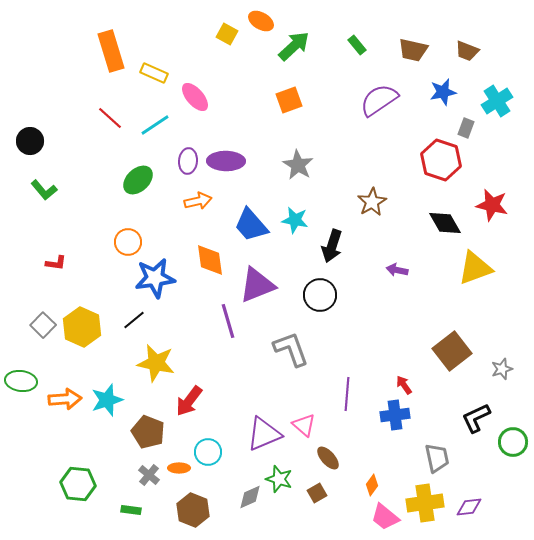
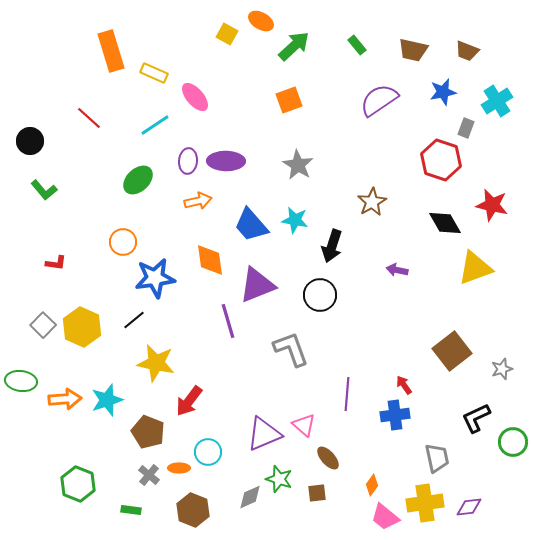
red line at (110, 118): moved 21 px left
orange circle at (128, 242): moved 5 px left
green hexagon at (78, 484): rotated 16 degrees clockwise
brown square at (317, 493): rotated 24 degrees clockwise
